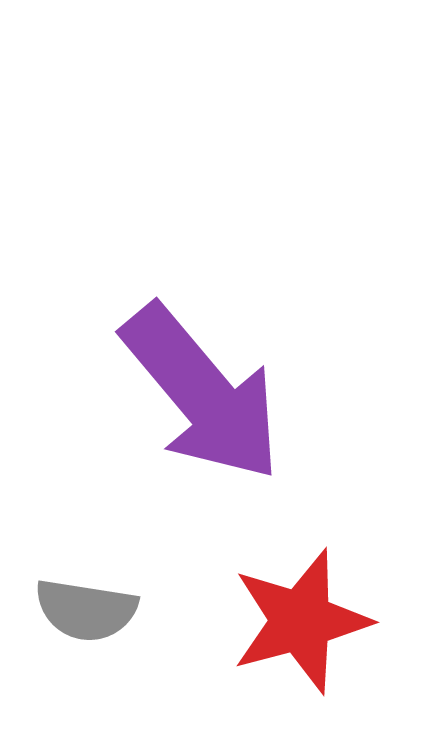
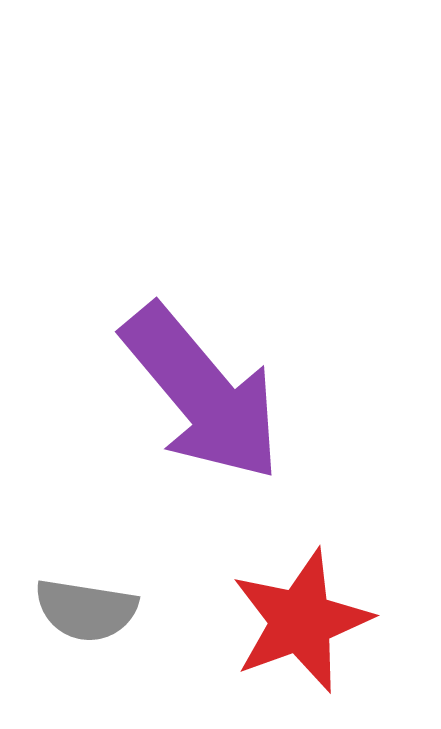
red star: rotated 5 degrees counterclockwise
